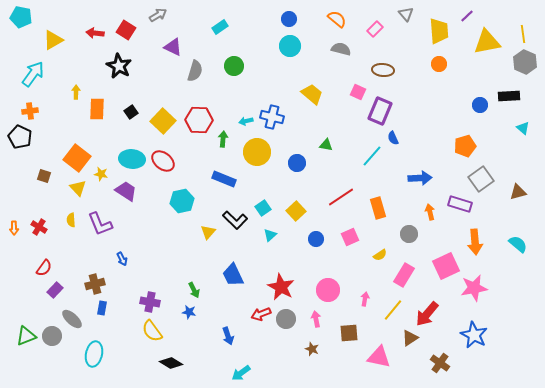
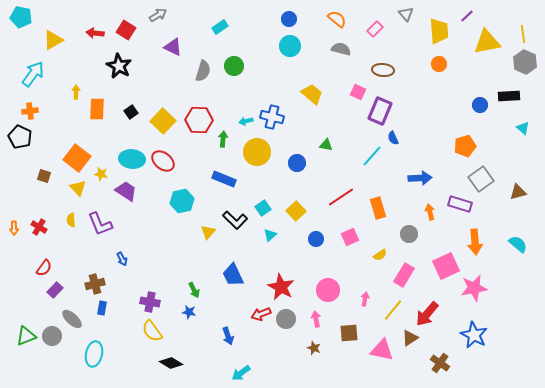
gray semicircle at (195, 71): moved 8 px right
brown star at (312, 349): moved 2 px right, 1 px up
pink triangle at (379, 357): moved 3 px right, 7 px up
